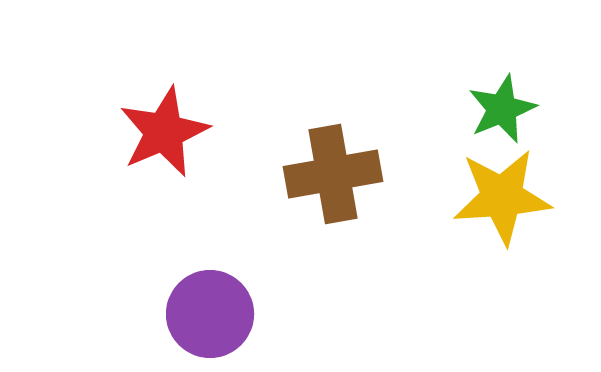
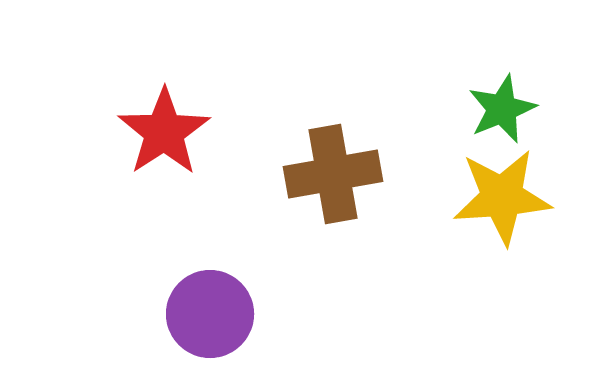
red star: rotated 10 degrees counterclockwise
